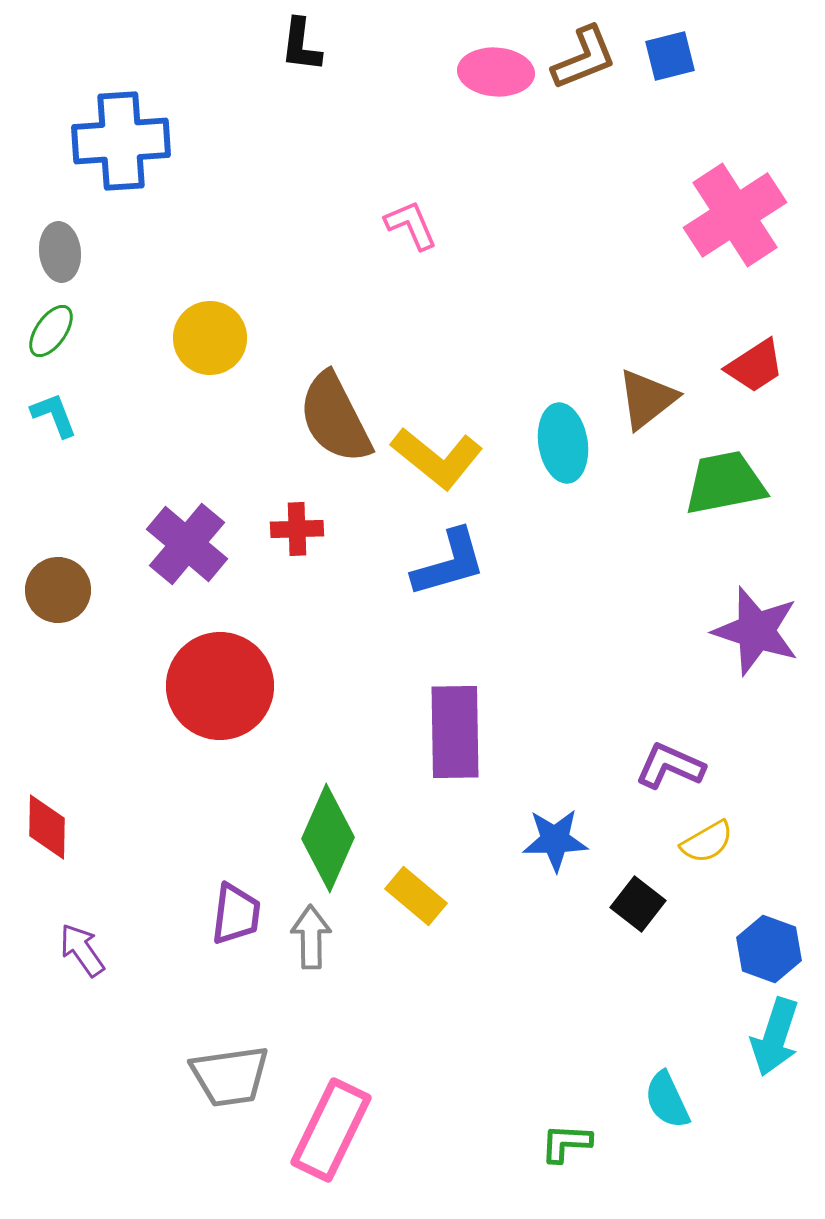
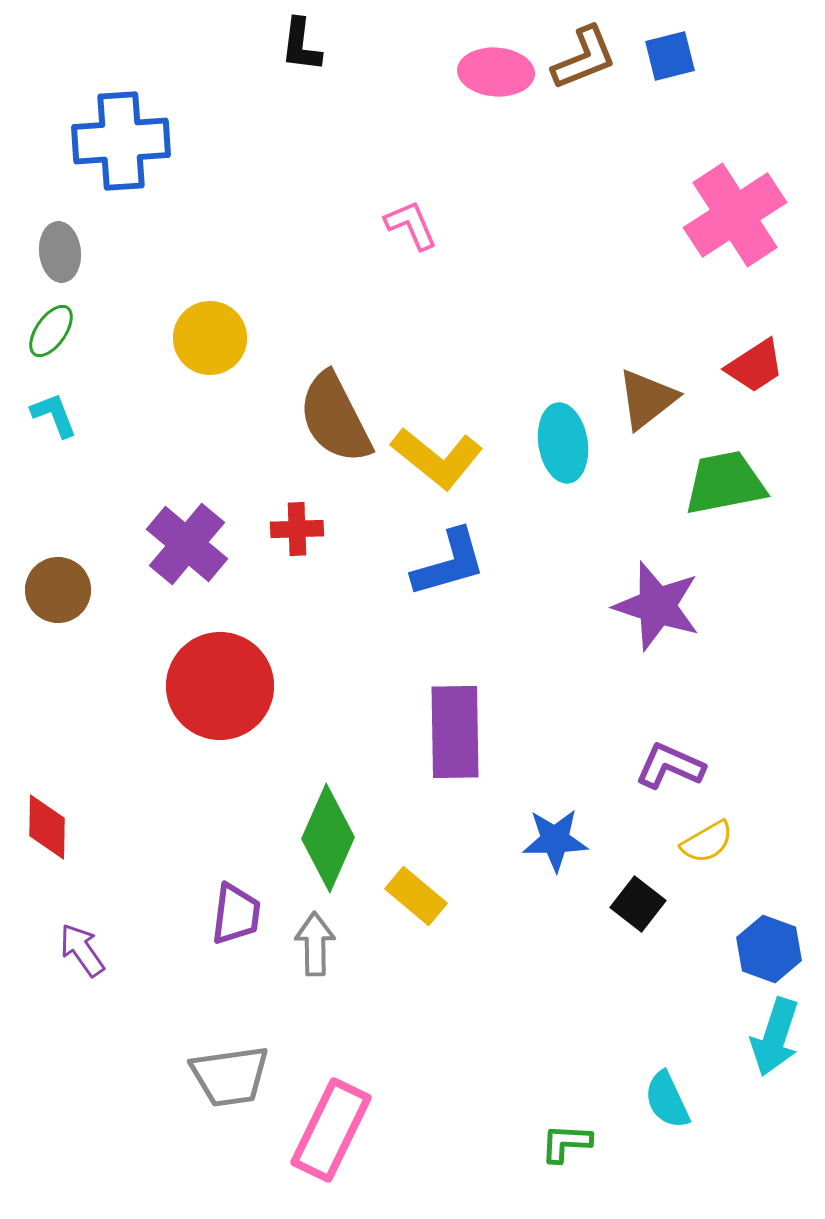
purple star: moved 99 px left, 25 px up
gray arrow: moved 4 px right, 7 px down
